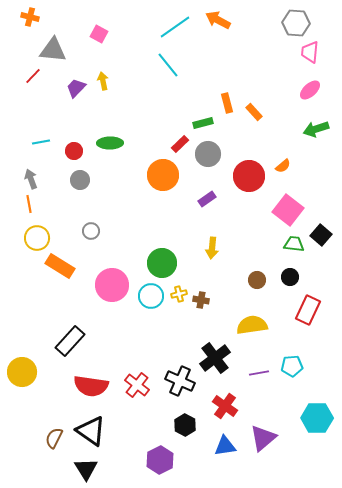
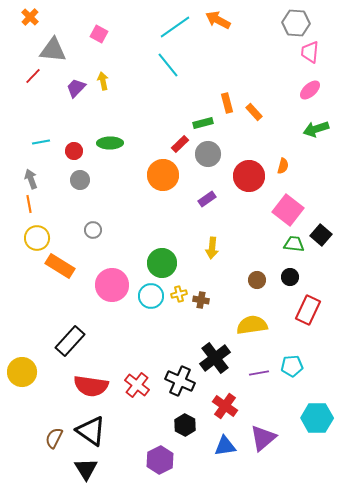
orange cross at (30, 17): rotated 30 degrees clockwise
orange semicircle at (283, 166): rotated 35 degrees counterclockwise
gray circle at (91, 231): moved 2 px right, 1 px up
